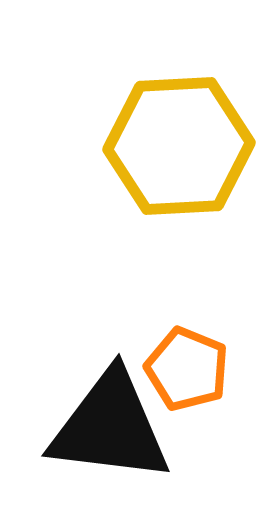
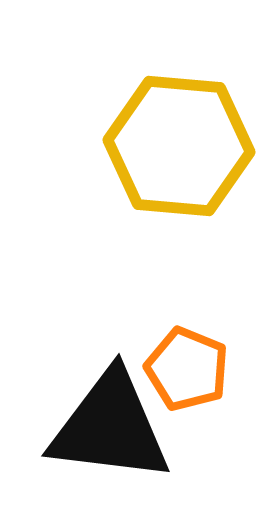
yellow hexagon: rotated 8 degrees clockwise
